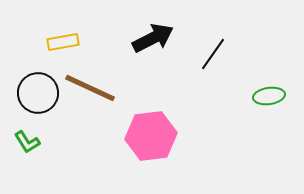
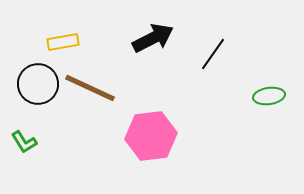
black circle: moved 9 px up
green L-shape: moved 3 px left
